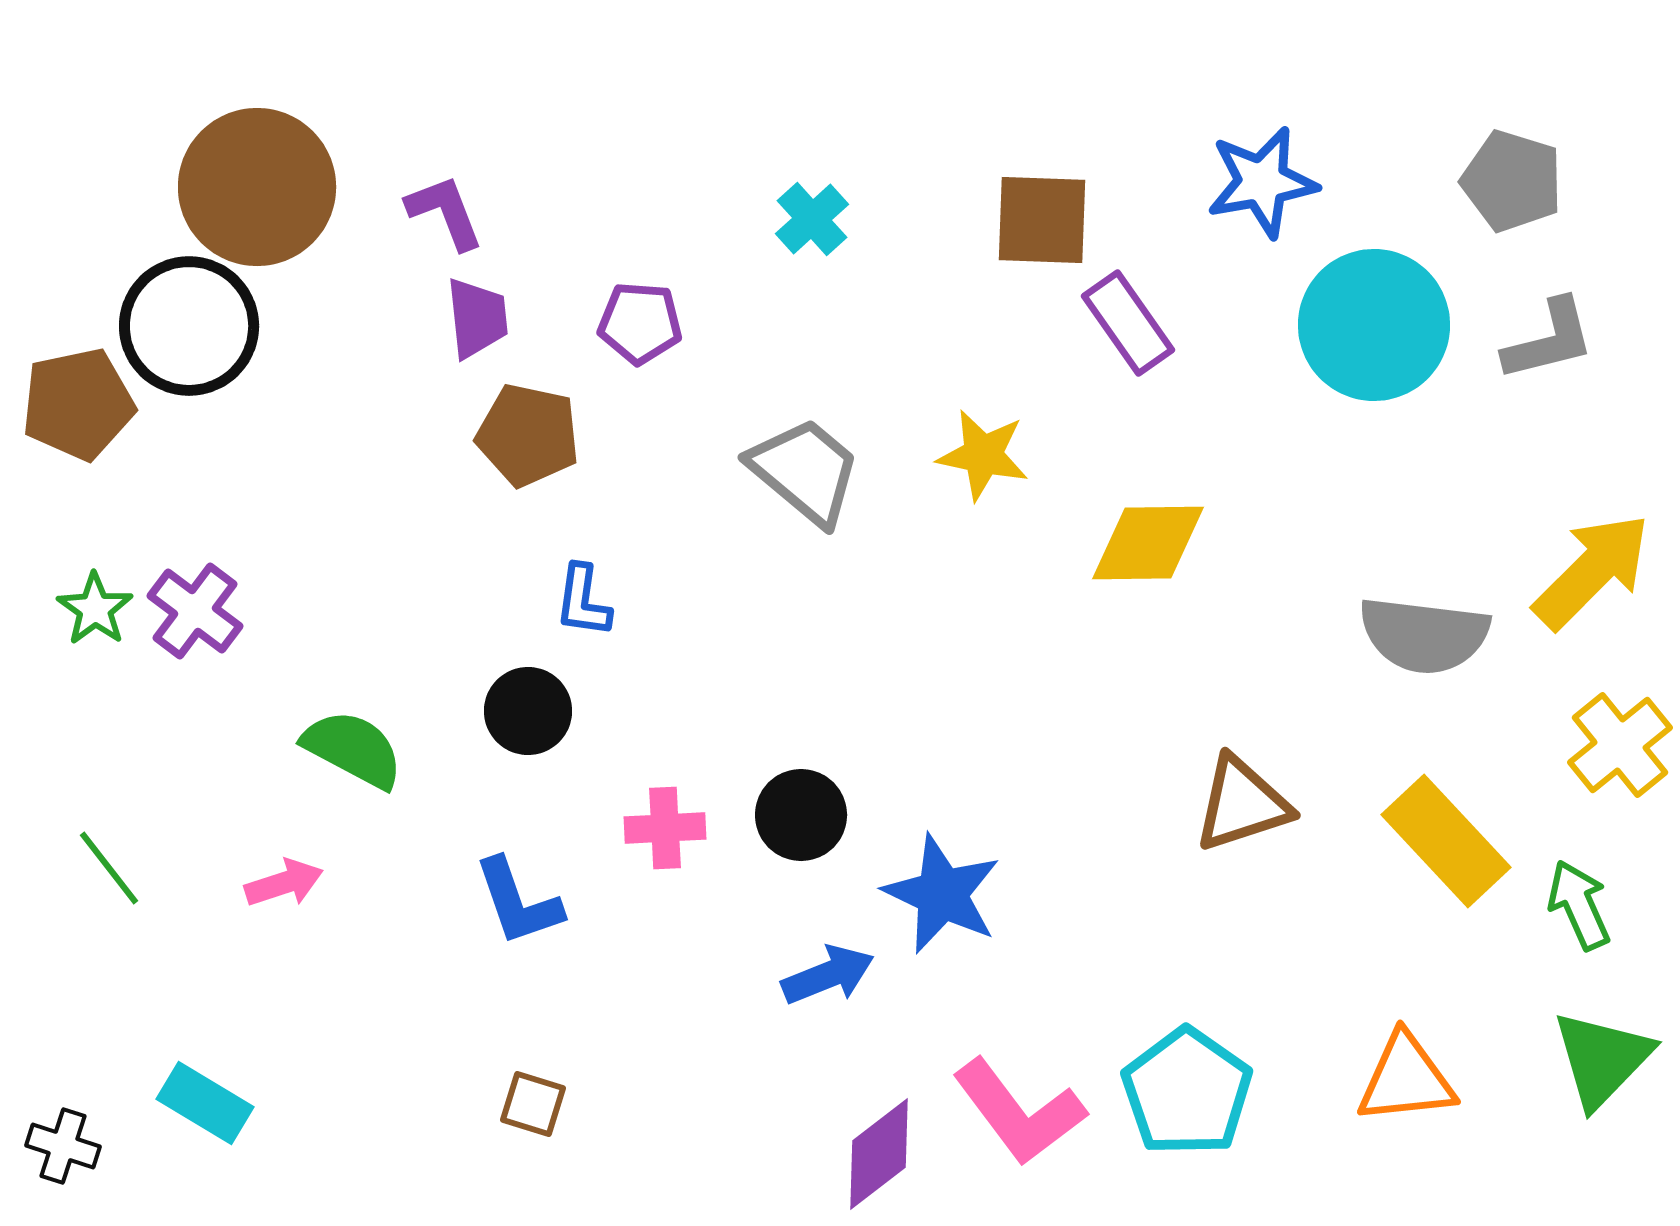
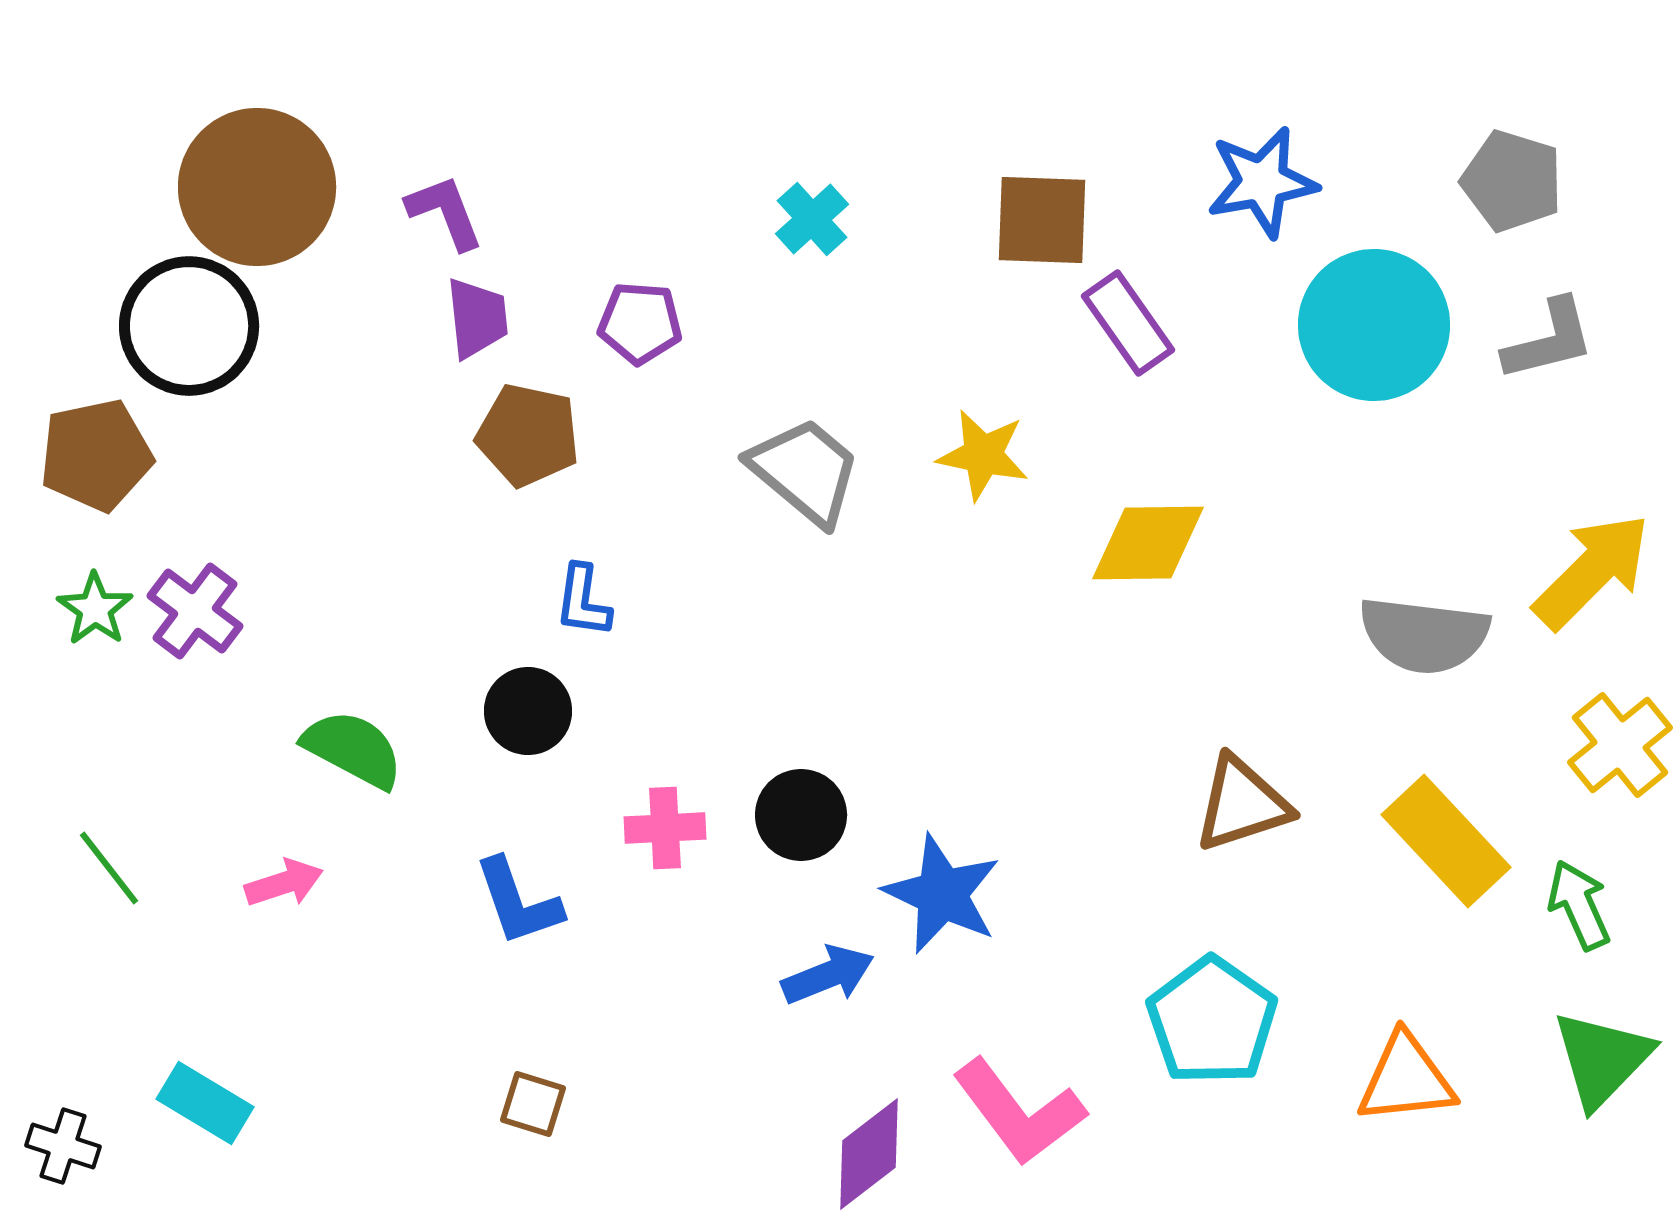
brown pentagon at (78, 404): moved 18 px right, 51 px down
cyan pentagon at (1187, 1092): moved 25 px right, 71 px up
purple diamond at (879, 1154): moved 10 px left
